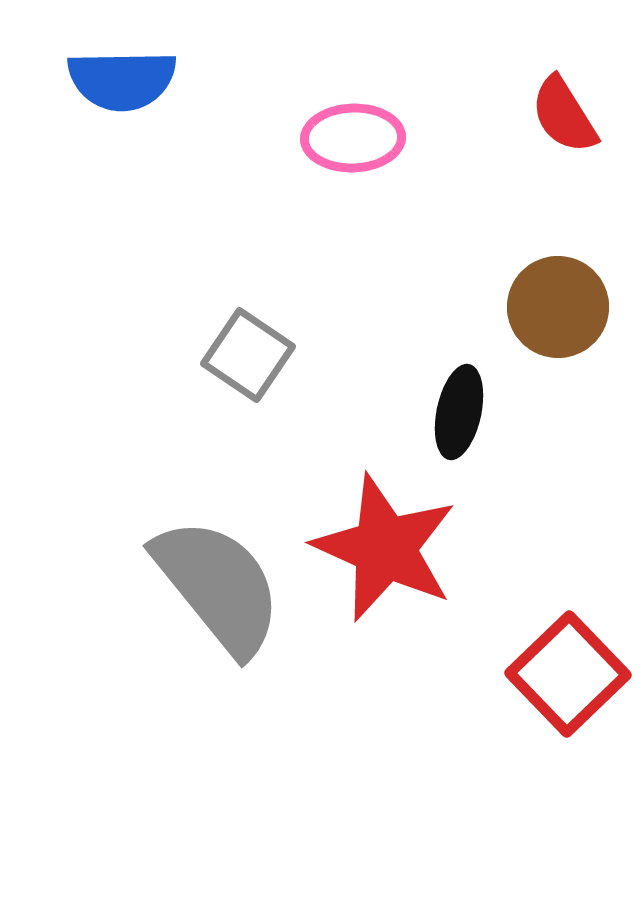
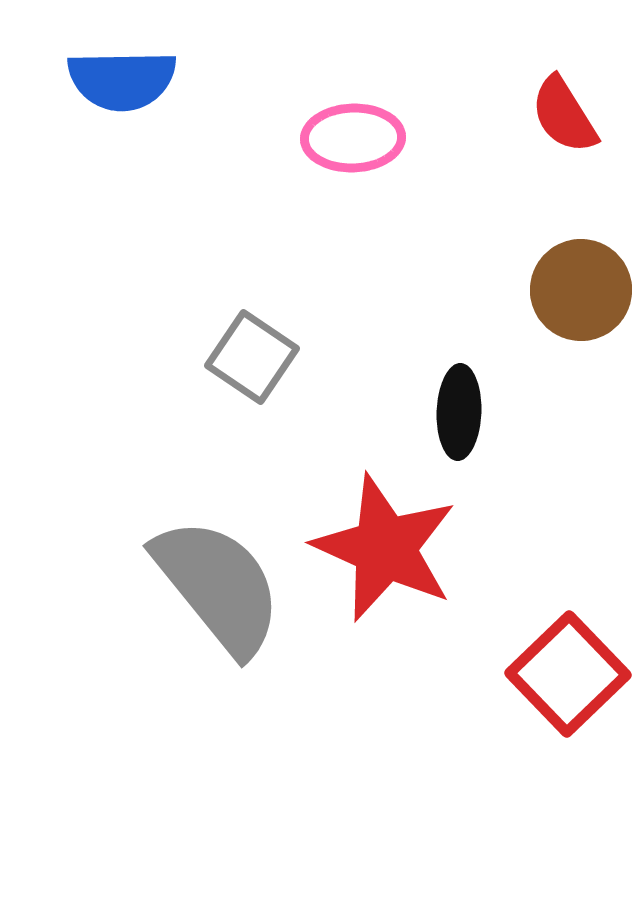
brown circle: moved 23 px right, 17 px up
gray square: moved 4 px right, 2 px down
black ellipse: rotated 10 degrees counterclockwise
